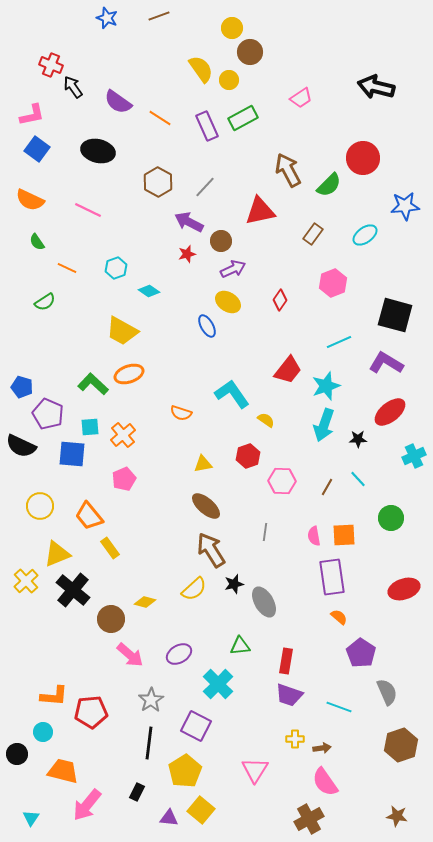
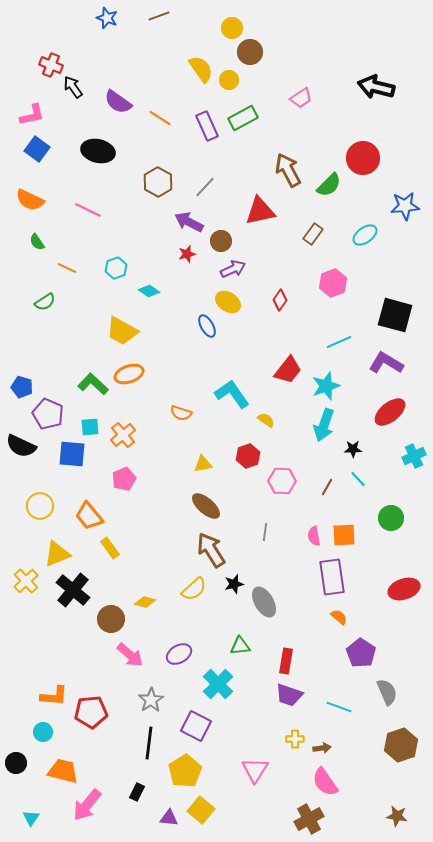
black star at (358, 439): moved 5 px left, 10 px down
black circle at (17, 754): moved 1 px left, 9 px down
